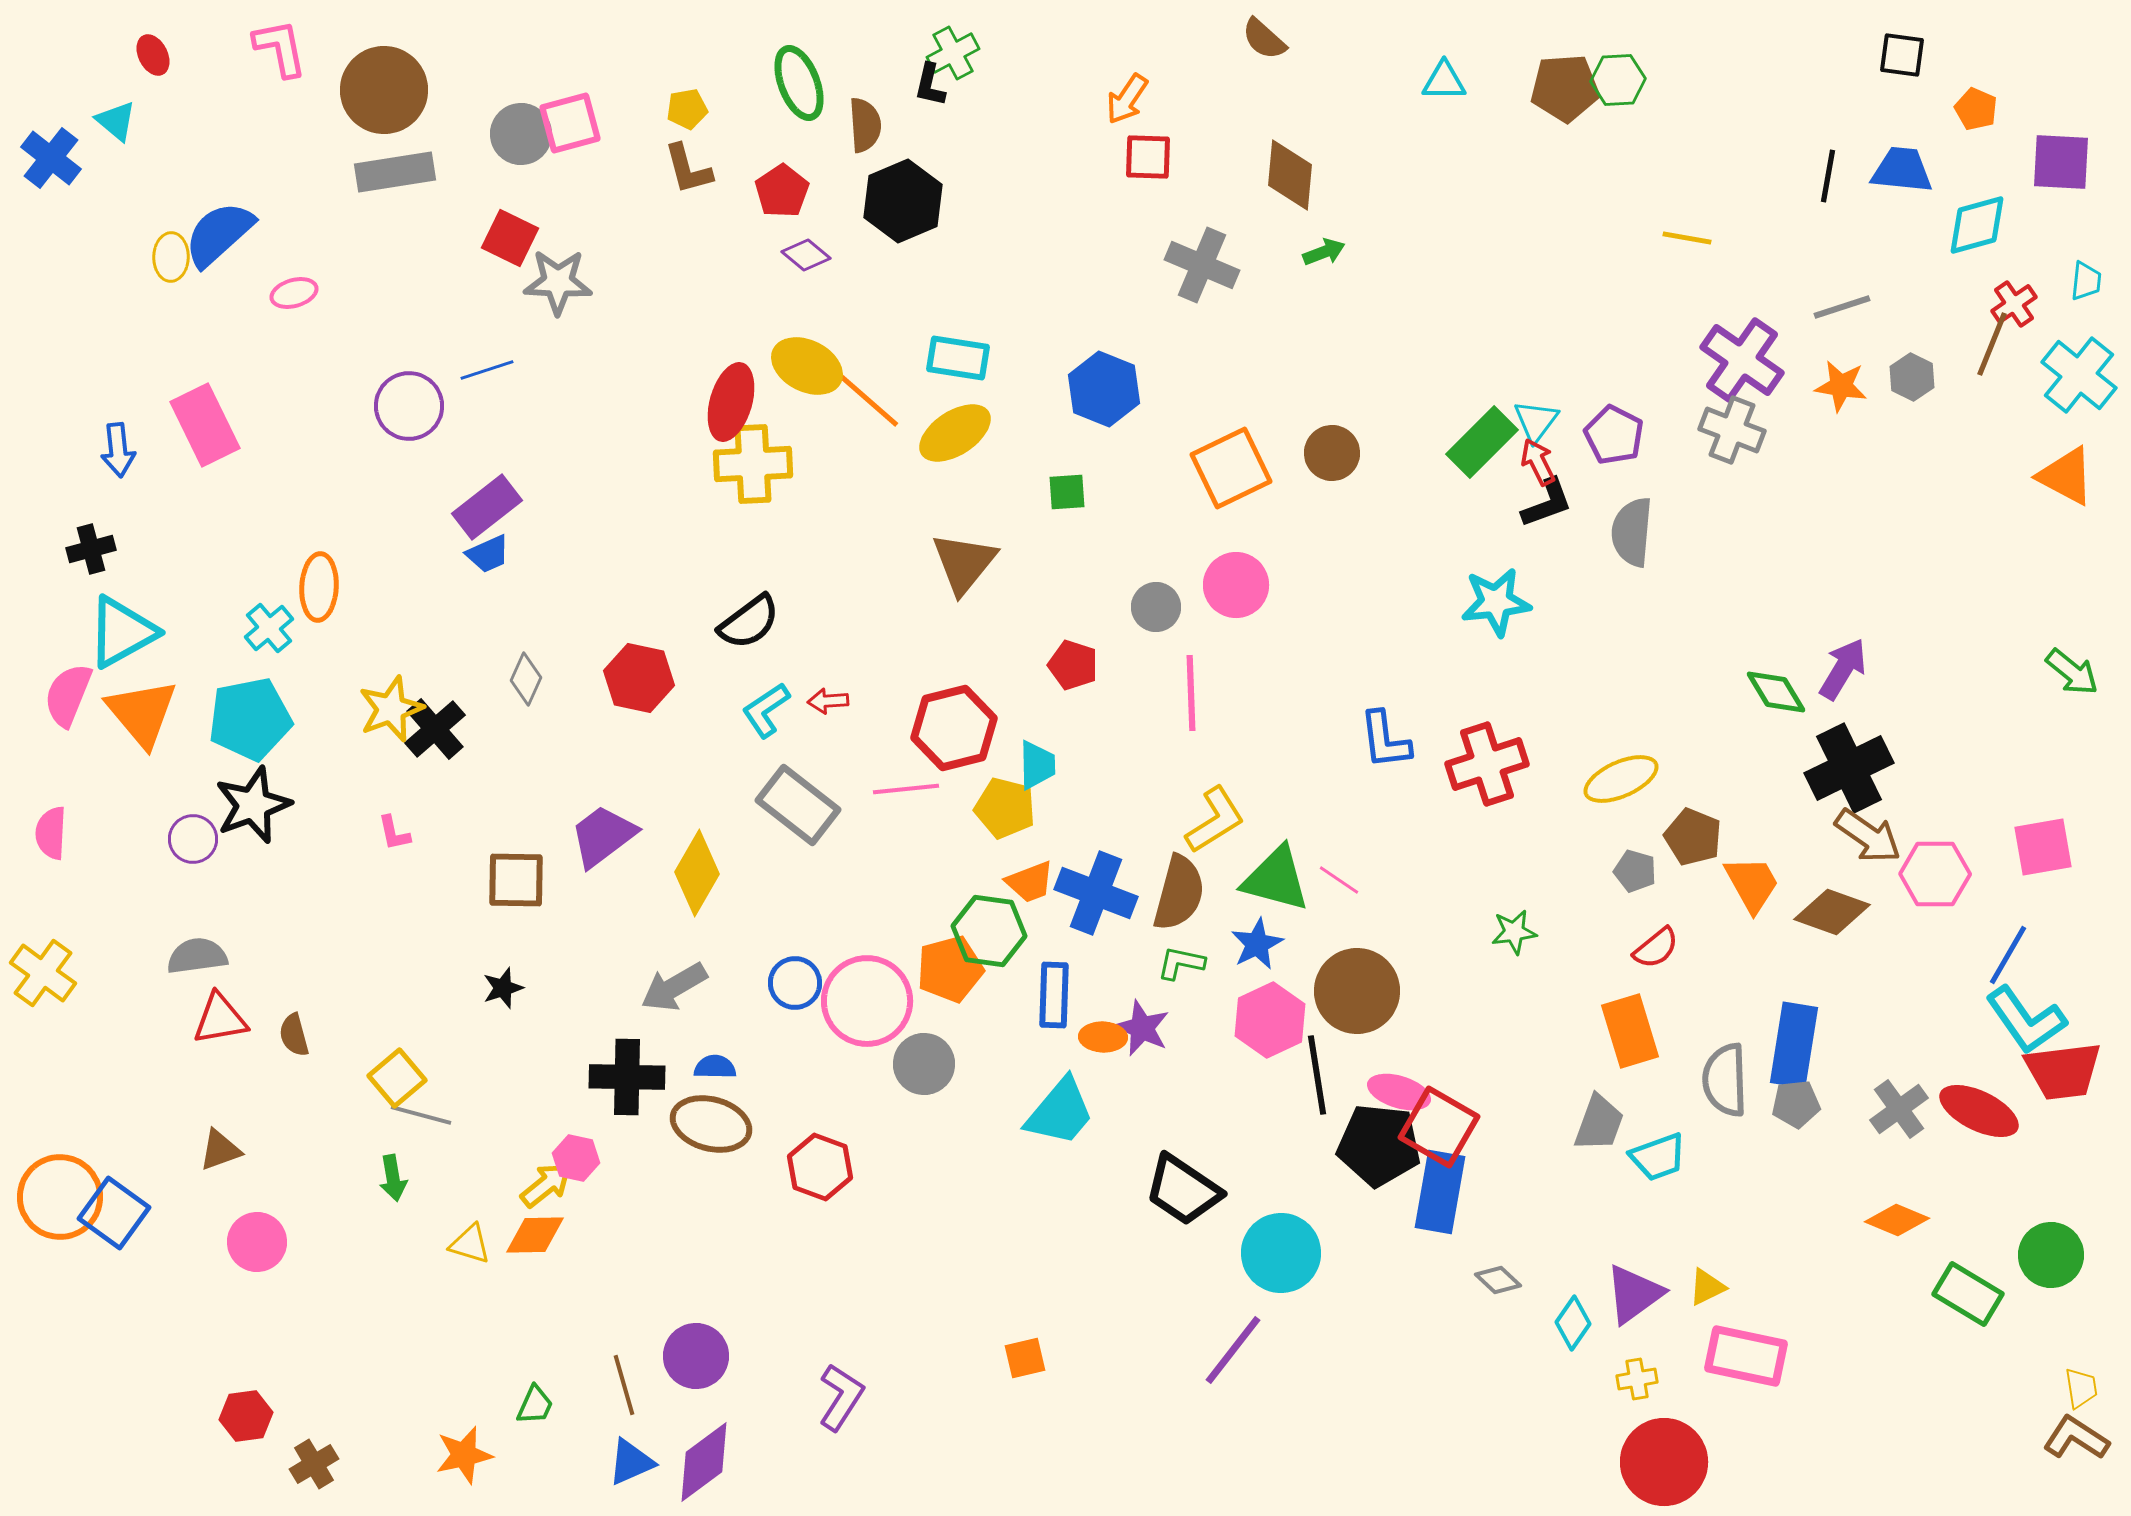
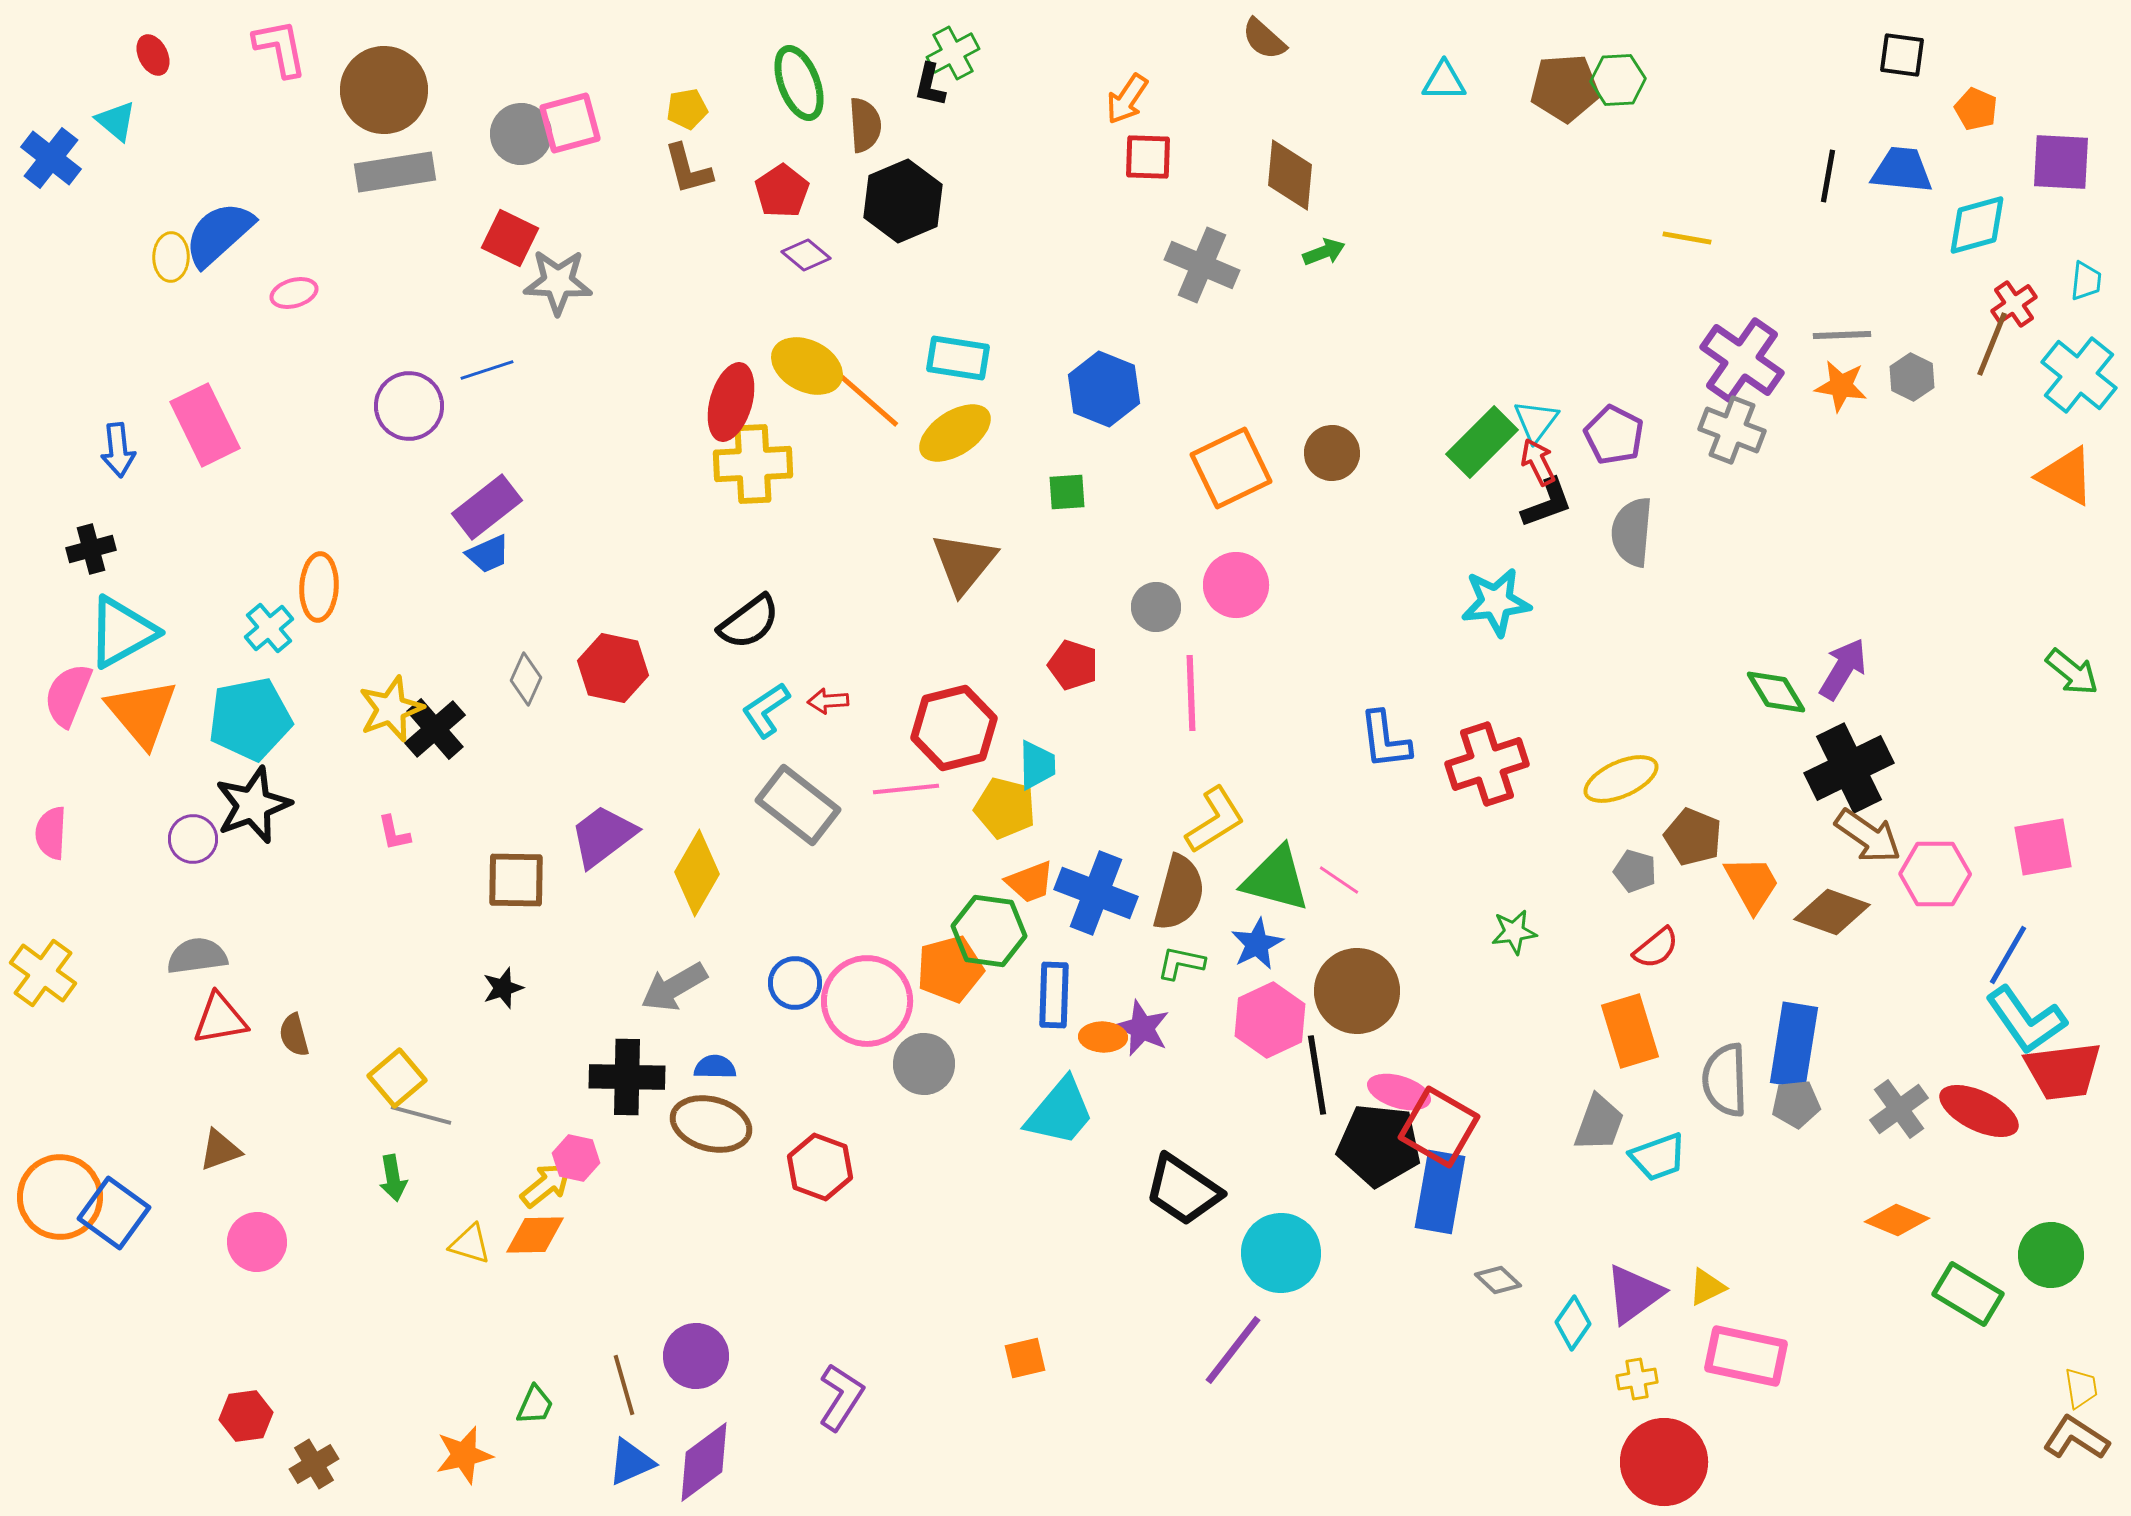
gray line at (1842, 307): moved 28 px down; rotated 16 degrees clockwise
red hexagon at (639, 678): moved 26 px left, 10 px up
